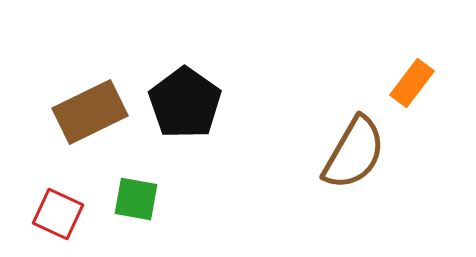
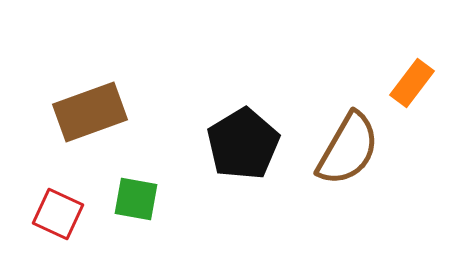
black pentagon: moved 58 px right, 41 px down; rotated 6 degrees clockwise
brown rectangle: rotated 6 degrees clockwise
brown semicircle: moved 6 px left, 4 px up
